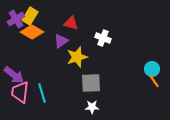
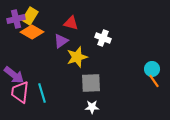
purple cross: rotated 18 degrees clockwise
